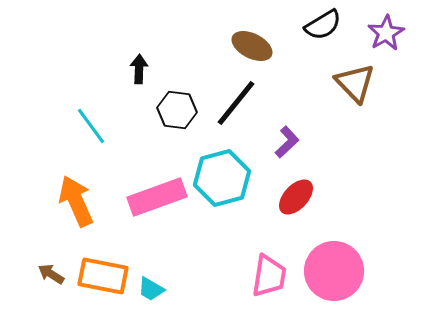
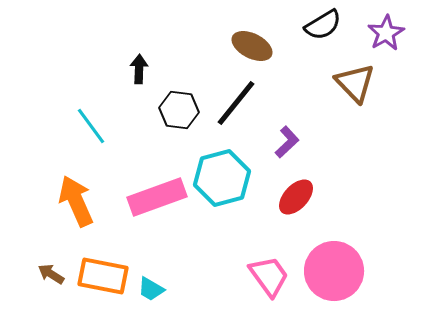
black hexagon: moved 2 px right
pink trapezoid: rotated 45 degrees counterclockwise
